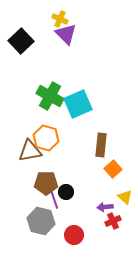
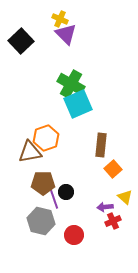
green cross: moved 21 px right, 12 px up
orange hexagon: rotated 25 degrees clockwise
brown triangle: moved 1 px down
brown pentagon: moved 3 px left
